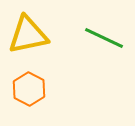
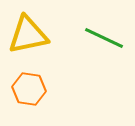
orange hexagon: rotated 20 degrees counterclockwise
